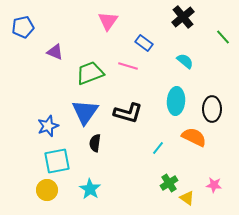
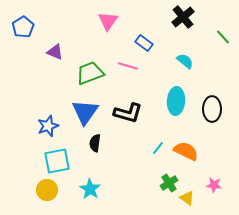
blue pentagon: rotated 20 degrees counterclockwise
orange semicircle: moved 8 px left, 14 px down
